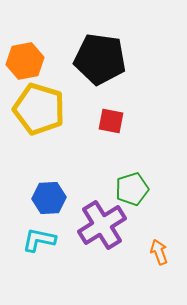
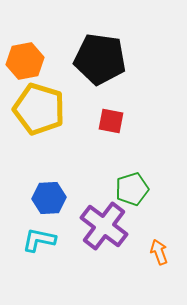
purple cross: moved 2 px right, 1 px down; rotated 21 degrees counterclockwise
